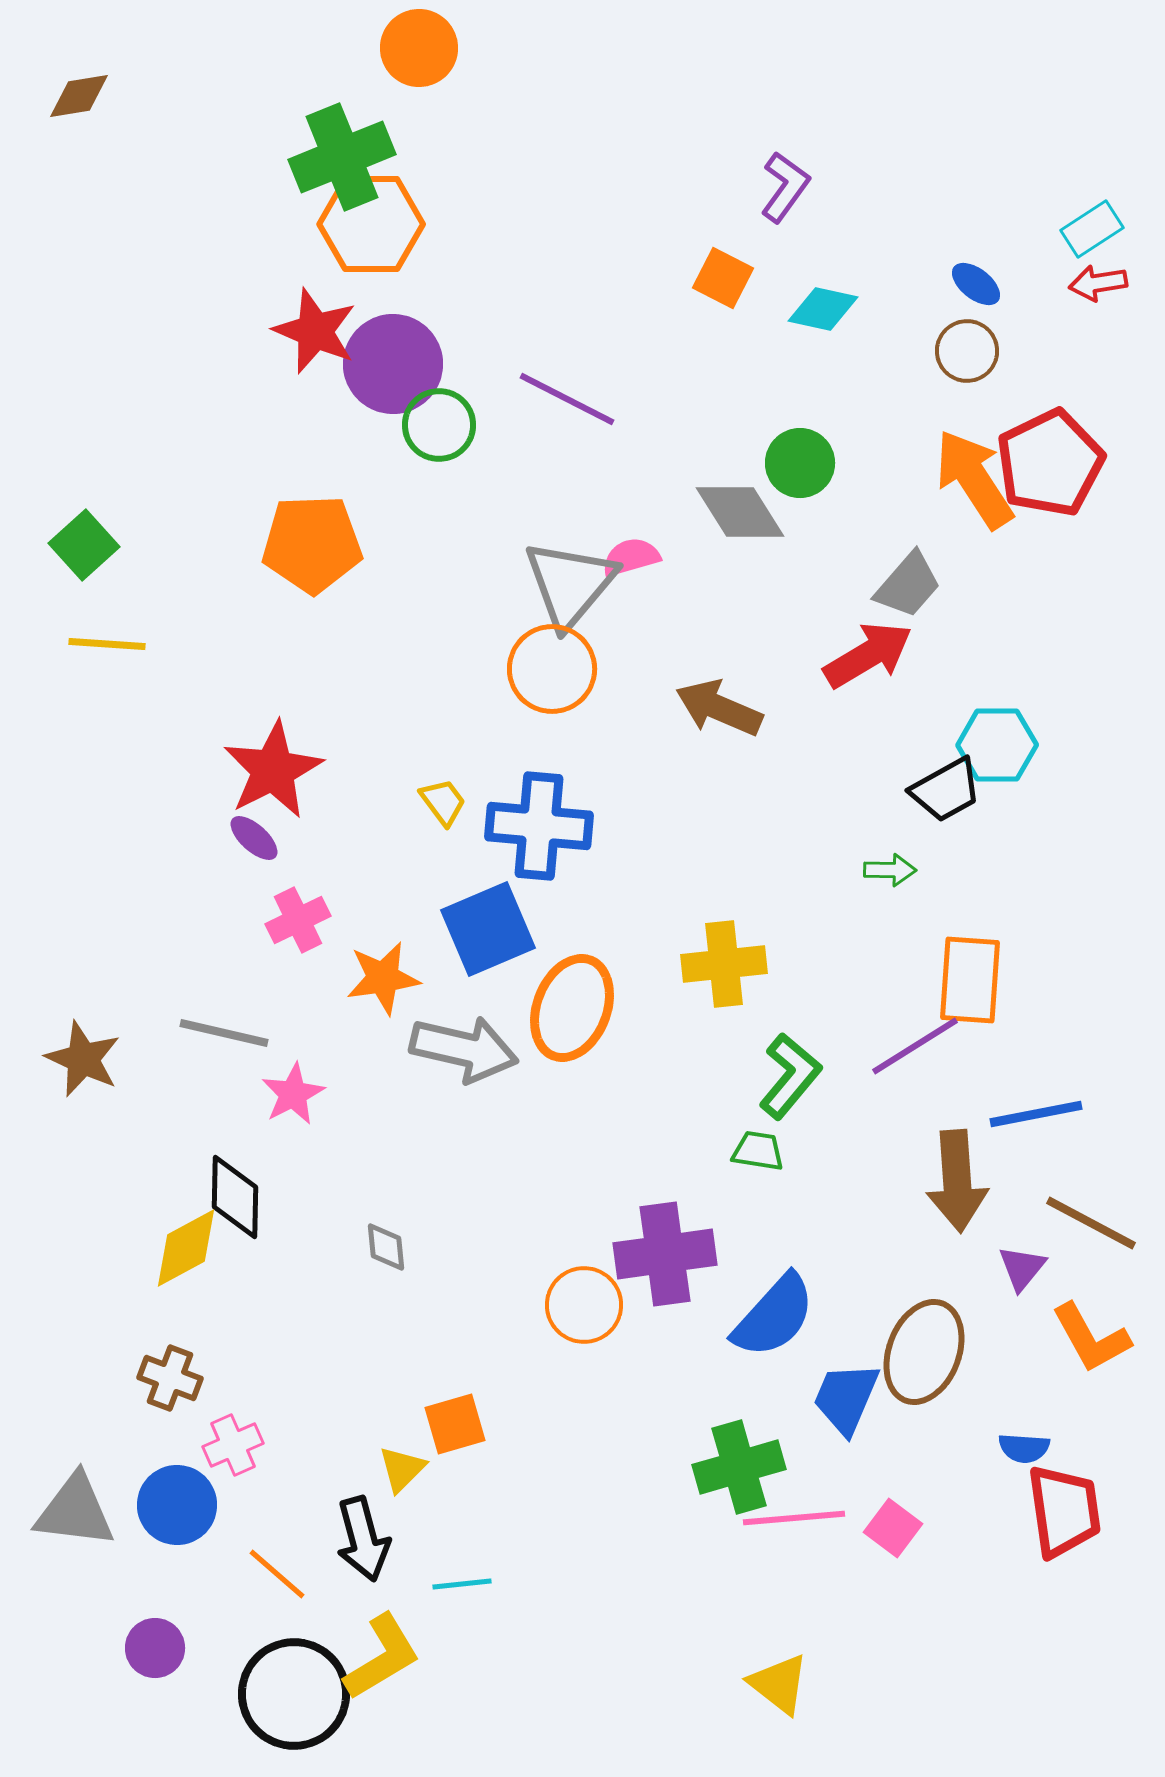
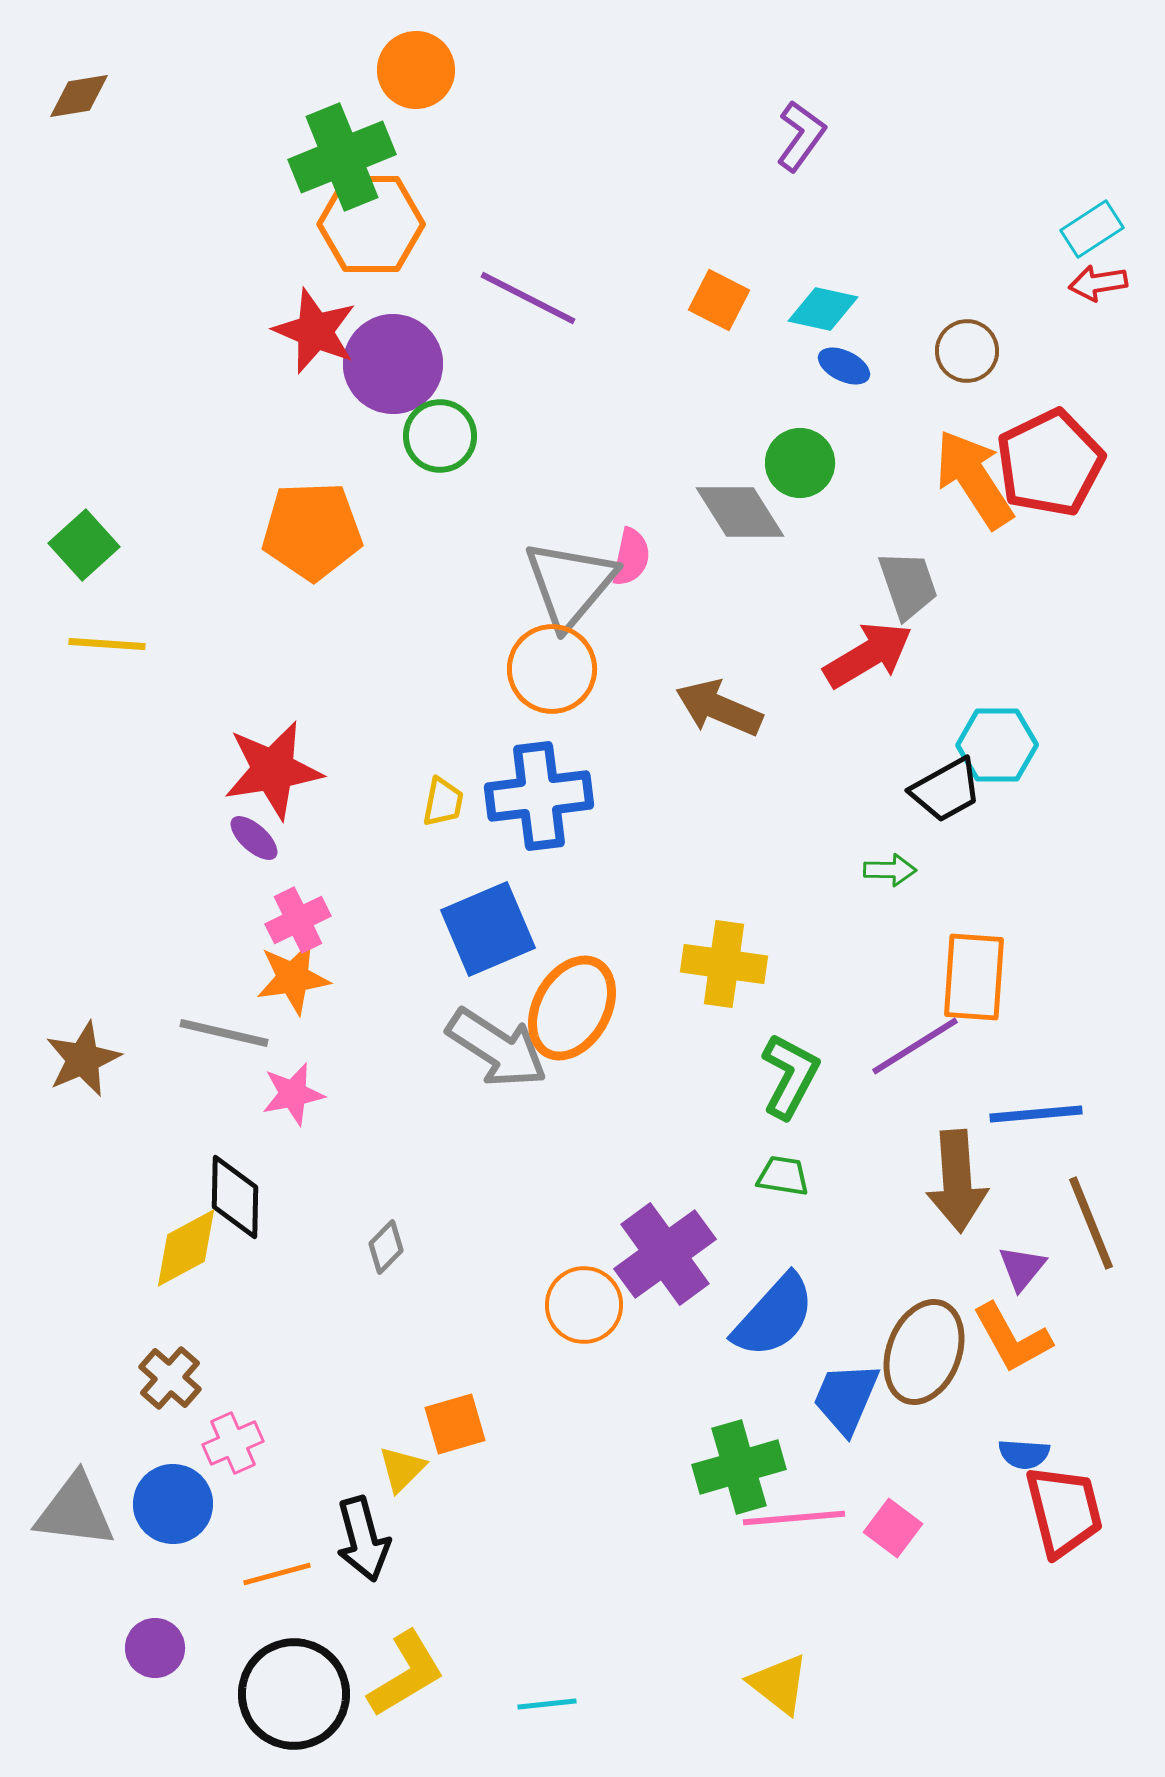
orange circle at (419, 48): moved 3 px left, 22 px down
purple L-shape at (785, 187): moved 16 px right, 51 px up
orange square at (723, 278): moved 4 px left, 22 px down
blue ellipse at (976, 284): moved 132 px left, 82 px down; rotated 12 degrees counterclockwise
purple line at (567, 399): moved 39 px left, 101 px up
green circle at (439, 425): moved 1 px right, 11 px down
orange pentagon at (312, 544): moved 13 px up
pink semicircle at (631, 557): rotated 118 degrees clockwise
gray trapezoid at (908, 585): rotated 60 degrees counterclockwise
red star at (273, 770): rotated 18 degrees clockwise
yellow trapezoid at (443, 802): rotated 48 degrees clockwise
blue cross at (539, 826): moved 30 px up; rotated 12 degrees counterclockwise
yellow cross at (724, 964): rotated 14 degrees clockwise
orange star at (383, 978): moved 90 px left
orange rectangle at (970, 980): moved 4 px right, 3 px up
orange ellipse at (572, 1008): rotated 8 degrees clockwise
gray arrow at (464, 1049): moved 33 px right, 1 px up; rotated 20 degrees clockwise
brown star at (83, 1059): rotated 24 degrees clockwise
green L-shape at (790, 1076): rotated 12 degrees counterclockwise
pink star at (293, 1094): rotated 16 degrees clockwise
blue line at (1036, 1114): rotated 6 degrees clockwise
green trapezoid at (758, 1151): moved 25 px right, 25 px down
brown line at (1091, 1223): rotated 40 degrees clockwise
gray diamond at (386, 1247): rotated 50 degrees clockwise
purple cross at (665, 1254): rotated 28 degrees counterclockwise
orange L-shape at (1091, 1338): moved 79 px left
brown cross at (170, 1378): rotated 20 degrees clockwise
pink cross at (233, 1445): moved 2 px up
blue semicircle at (1024, 1448): moved 6 px down
blue circle at (177, 1505): moved 4 px left, 1 px up
red trapezoid at (1064, 1511): rotated 6 degrees counterclockwise
orange line at (277, 1574): rotated 56 degrees counterclockwise
cyan line at (462, 1584): moved 85 px right, 120 px down
yellow L-shape at (382, 1657): moved 24 px right, 17 px down
